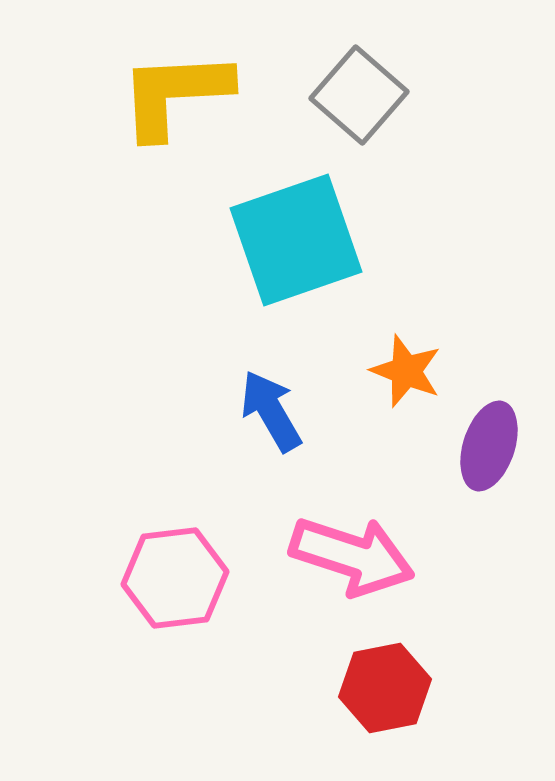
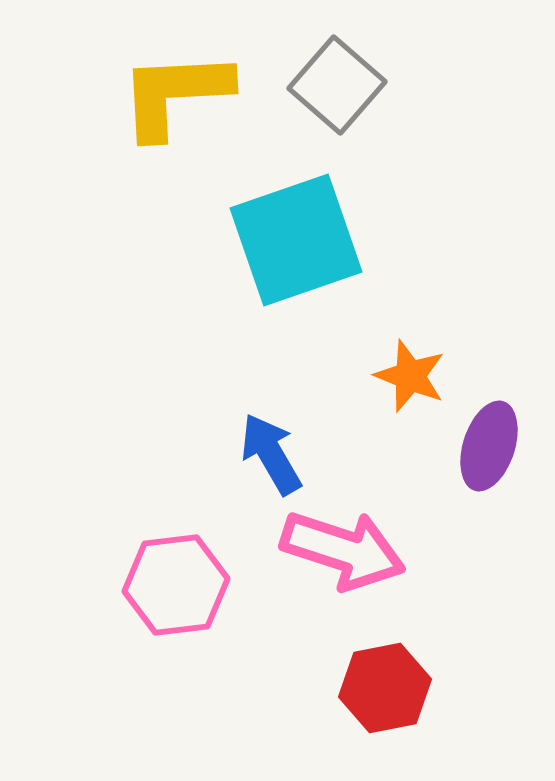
gray square: moved 22 px left, 10 px up
orange star: moved 4 px right, 5 px down
blue arrow: moved 43 px down
pink arrow: moved 9 px left, 6 px up
pink hexagon: moved 1 px right, 7 px down
